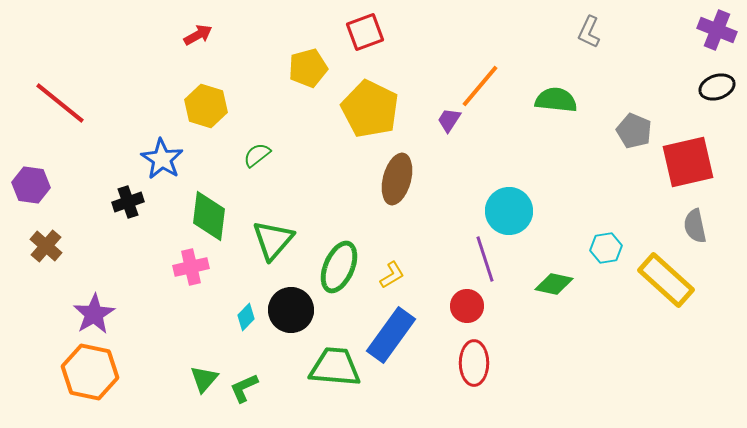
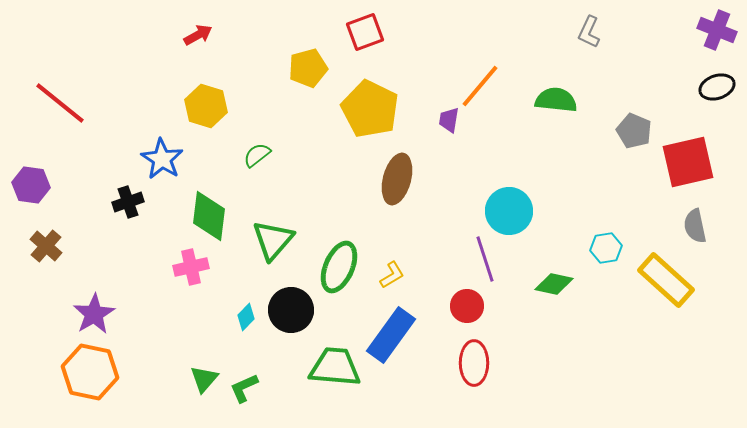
purple trapezoid at (449, 120): rotated 24 degrees counterclockwise
